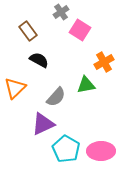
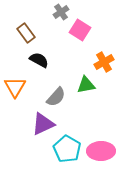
brown rectangle: moved 2 px left, 2 px down
orange triangle: moved 1 px up; rotated 15 degrees counterclockwise
cyan pentagon: moved 1 px right
